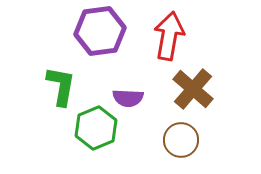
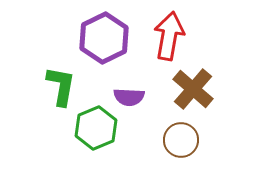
purple hexagon: moved 4 px right, 7 px down; rotated 18 degrees counterclockwise
purple semicircle: moved 1 px right, 1 px up
